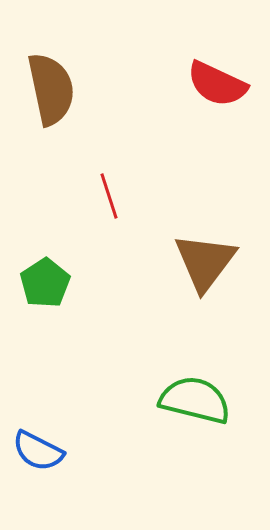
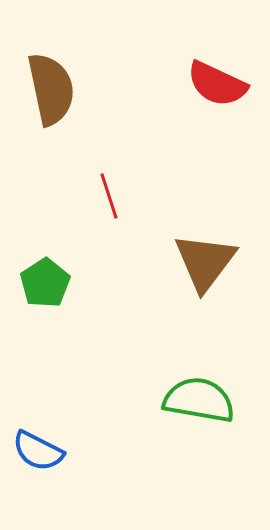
green semicircle: moved 4 px right; rotated 4 degrees counterclockwise
